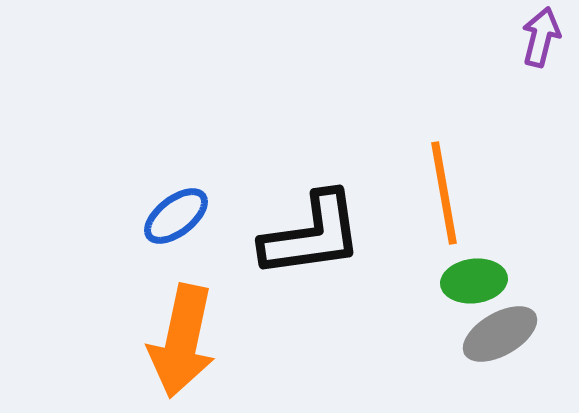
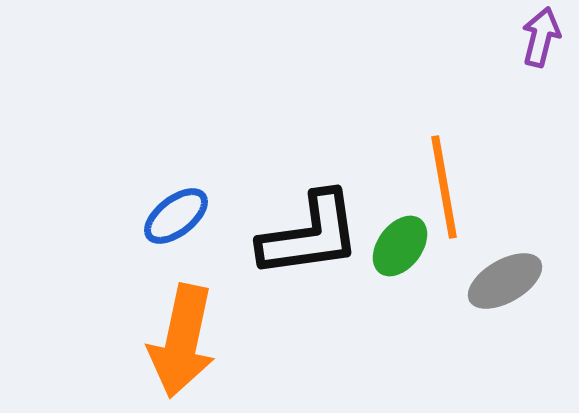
orange line: moved 6 px up
black L-shape: moved 2 px left
green ellipse: moved 74 px left, 35 px up; rotated 46 degrees counterclockwise
gray ellipse: moved 5 px right, 53 px up
